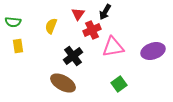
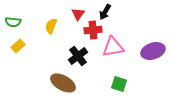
red cross: moved 1 px right; rotated 18 degrees clockwise
yellow rectangle: rotated 56 degrees clockwise
black cross: moved 5 px right
green square: rotated 35 degrees counterclockwise
